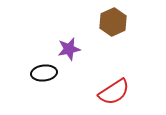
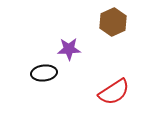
purple star: rotated 10 degrees clockwise
